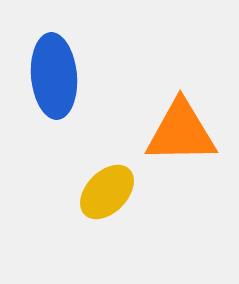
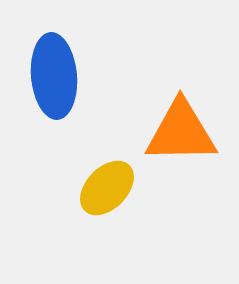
yellow ellipse: moved 4 px up
